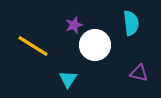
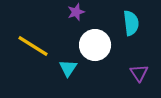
purple star: moved 2 px right, 13 px up
purple triangle: rotated 42 degrees clockwise
cyan triangle: moved 11 px up
